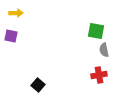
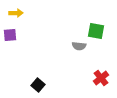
purple square: moved 1 px left, 1 px up; rotated 16 degrees counterclockwise
gray semicircle: moved 25 px left, 4 px up; rotated 72 degrees counterclockwise
red cross: moved 2 px right, 3 px down; rotated 28 degrees counterclockwise
